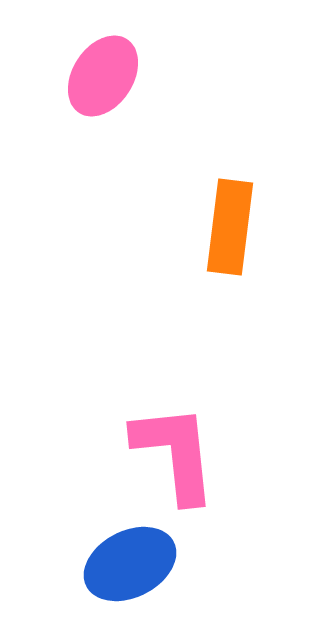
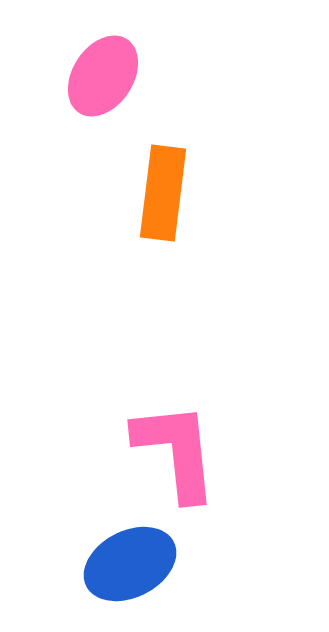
orange rectangle: moved 67 px left, 34 px up
pink L-shape: moved 1 px right, 2 px up
